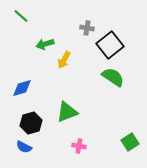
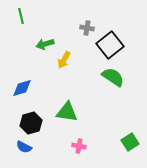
green line: rotated 35 degrees clockwise
green triangle: rotated 30 degrees clockwise
